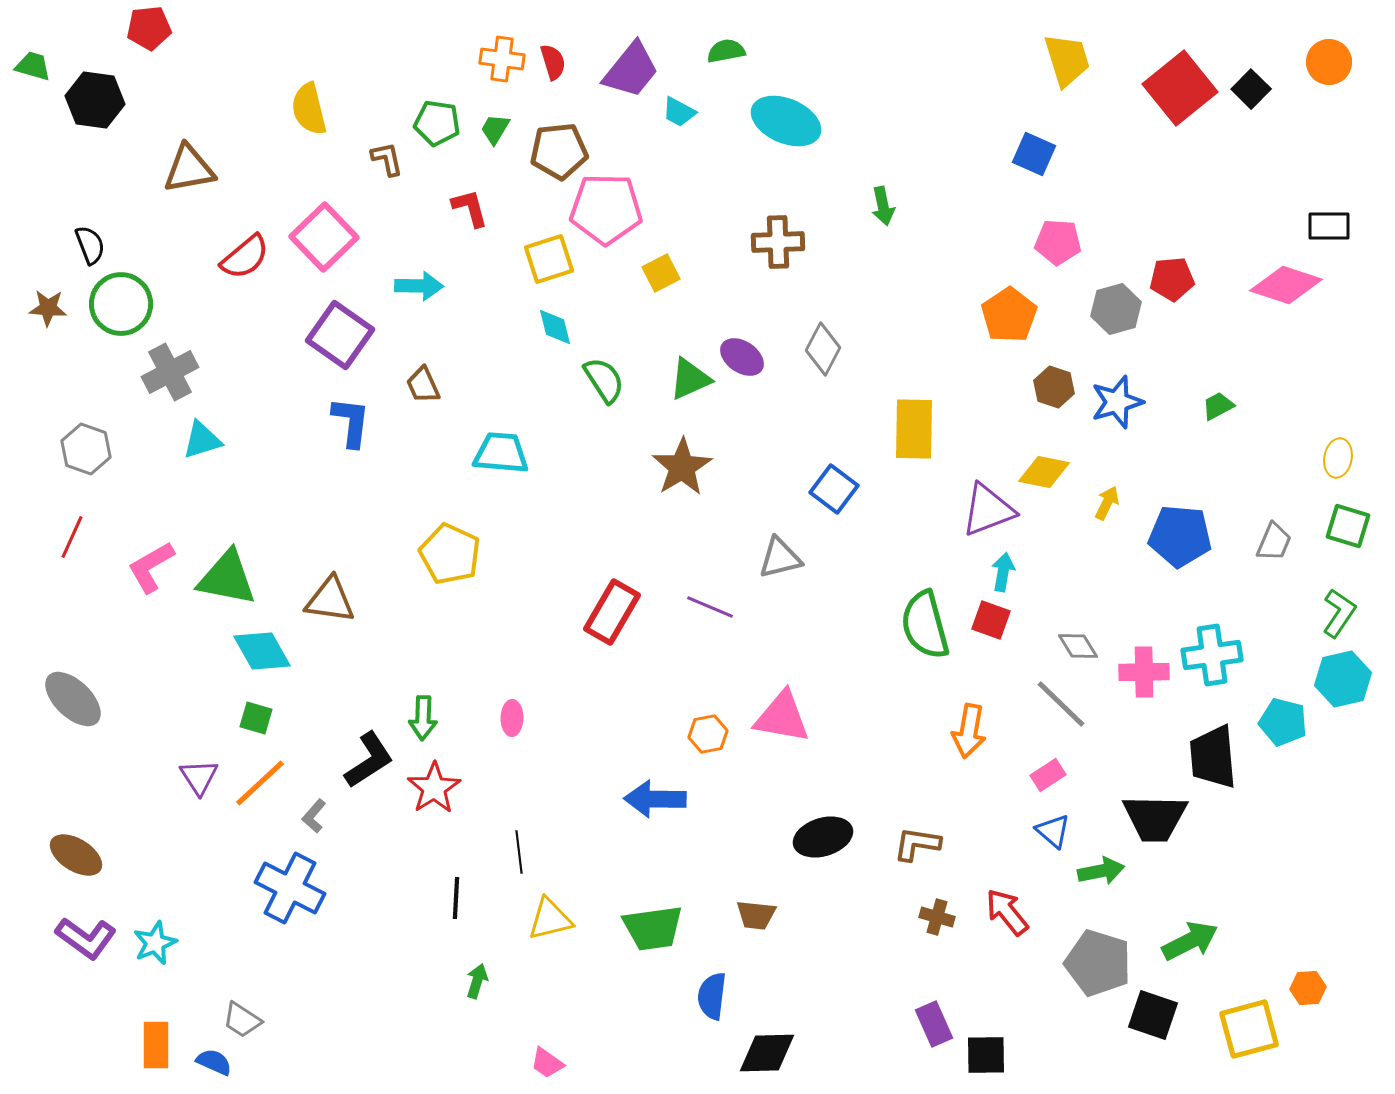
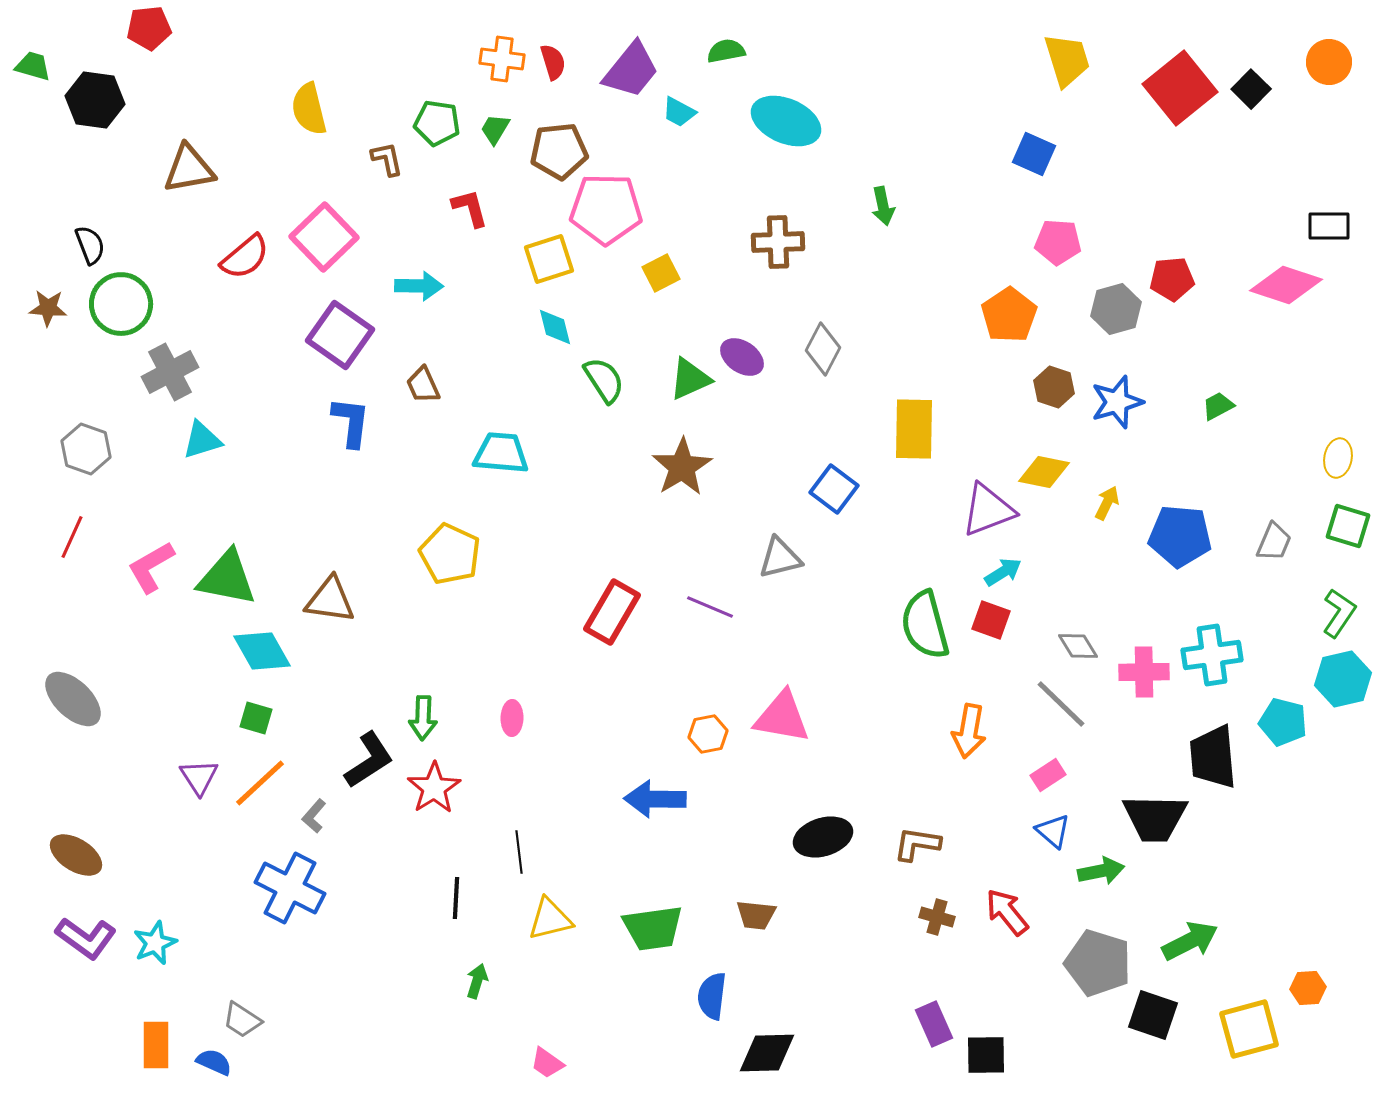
cyan arrow at (1003, 572): rotated 48 degrees clockwise
